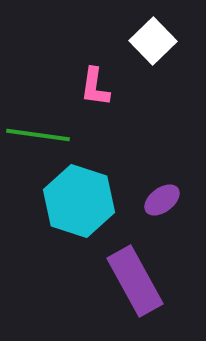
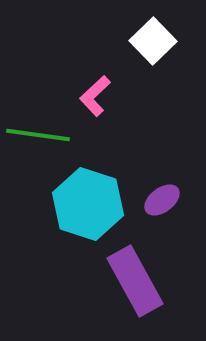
pink L-shape: moved 9 px down; rotated 39 degrees clockwise
cyan hexagon: moved 9 px right, 3 px down
